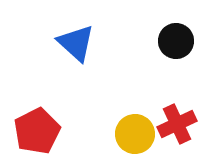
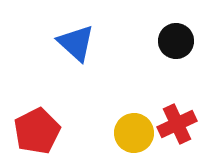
yellow circle: moved 1 px left, 1 px up
